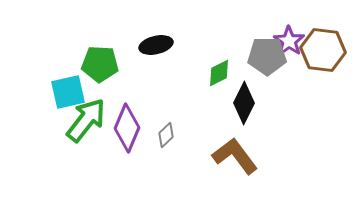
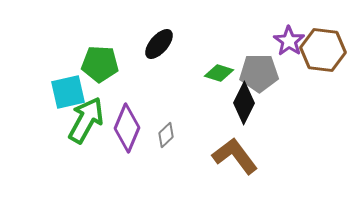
black ellipse: moved 3 px right, 1 px up; rotated 36 degrees counterclockwise
gray pentagon: moved 8 px left, 17 px down
green diamond: rotated 44 degrees clockwise
green arrow: rotated 9 degrees counterclockwise
